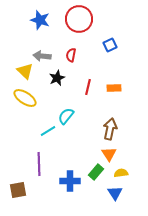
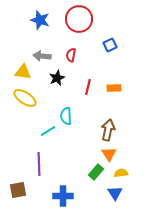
yellow triangle: moved 2 px left, 1 px down; rotated 36 degrees counterclockwise
cyan semicircle: rotated 42 degrees counterclockwise
brown arrow: moved 2 px left, 1 px down
blue cross: moved 7 px left, 15 px down
